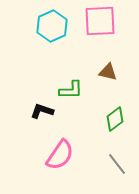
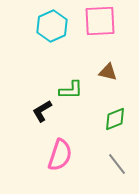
black L-shape: rotated 50 degrees counterclockwise
green diamond: rotated 15 degrees clockwise
pink semicircle: rotated 16 degrees counterclockwise
